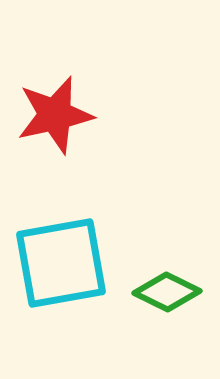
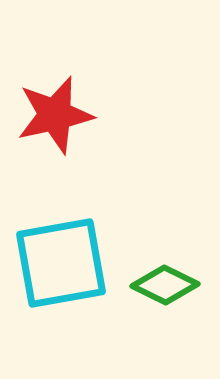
green diamond: moved 2 px left, 7 px up
